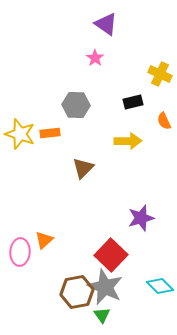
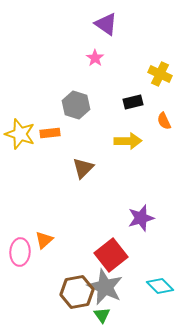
gray hexagon: rotated 16 degrees clockwise
red square: rotated 8 degrees clockwise
